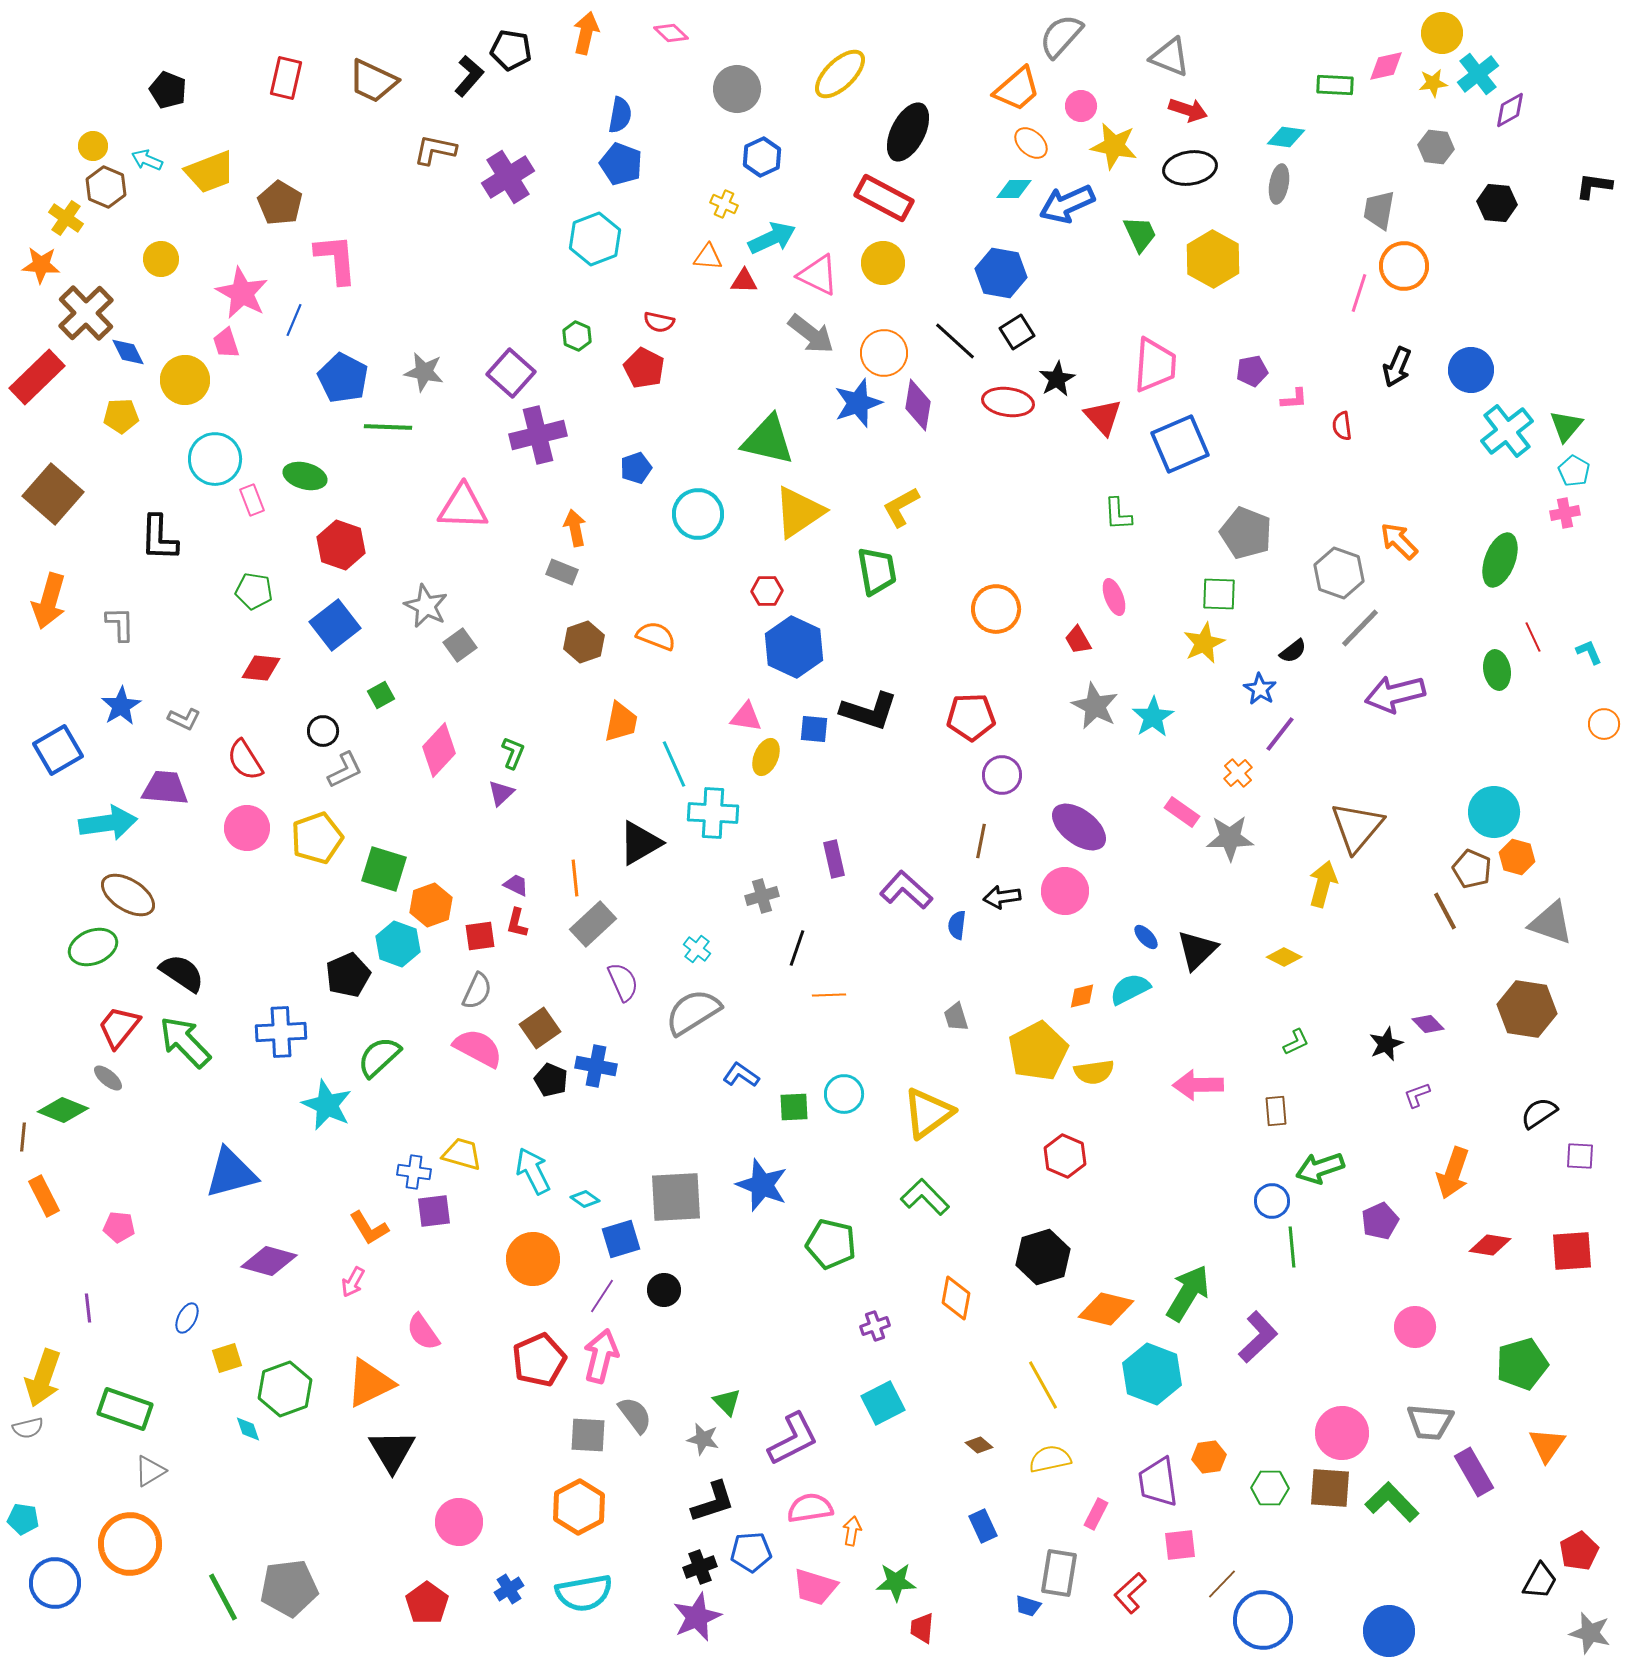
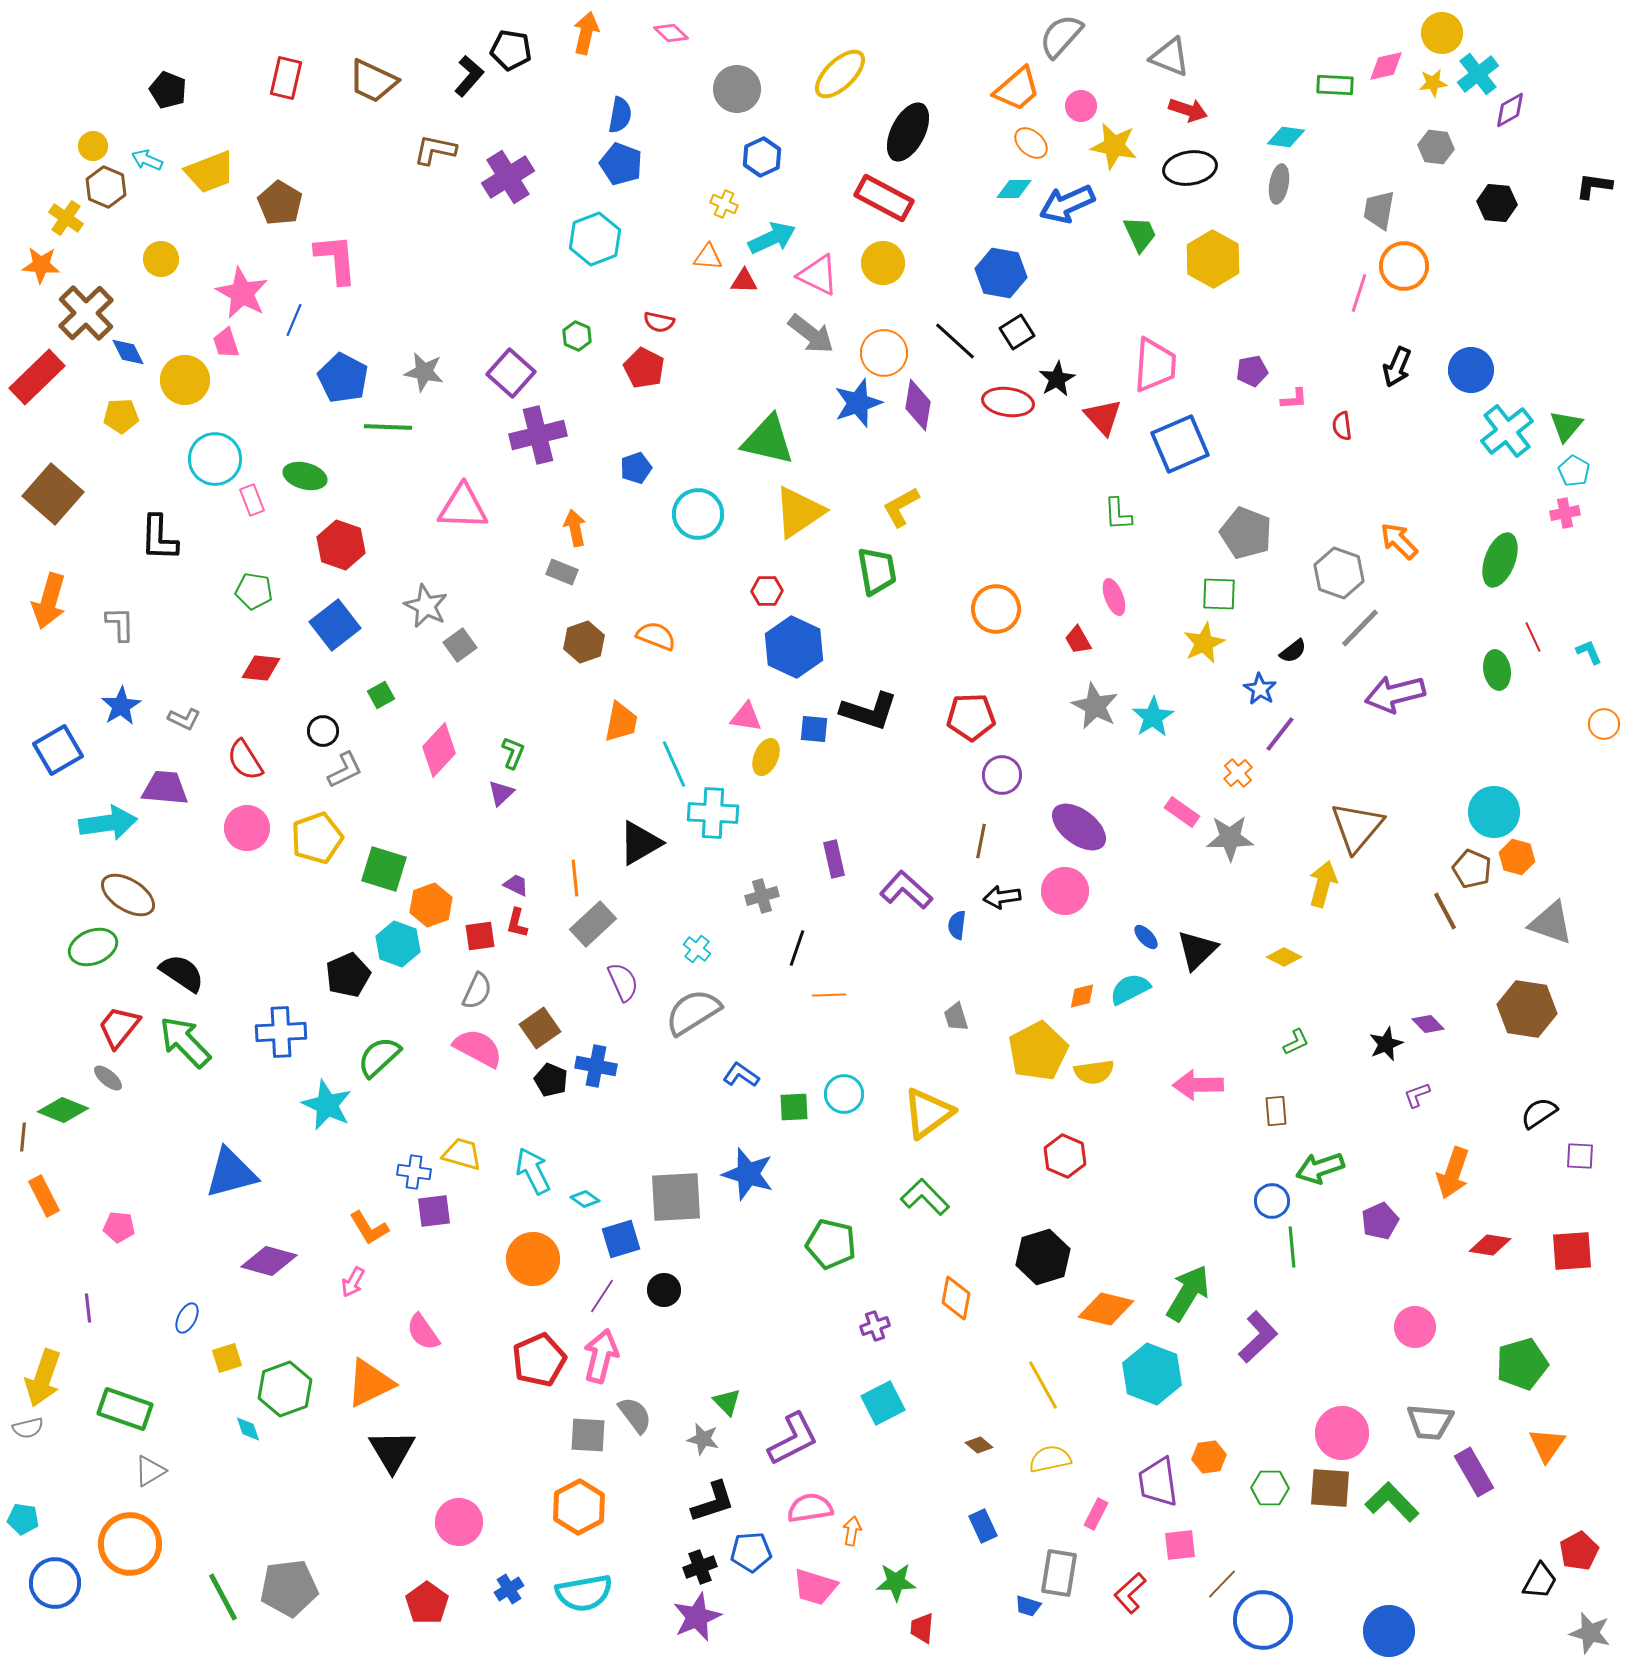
blue star at (762, 1185): moved 14 px left, 11 px up; rotated 4 degrees counterclockwise
